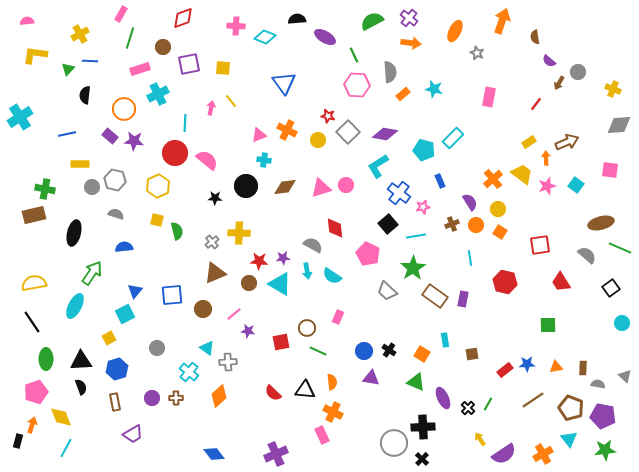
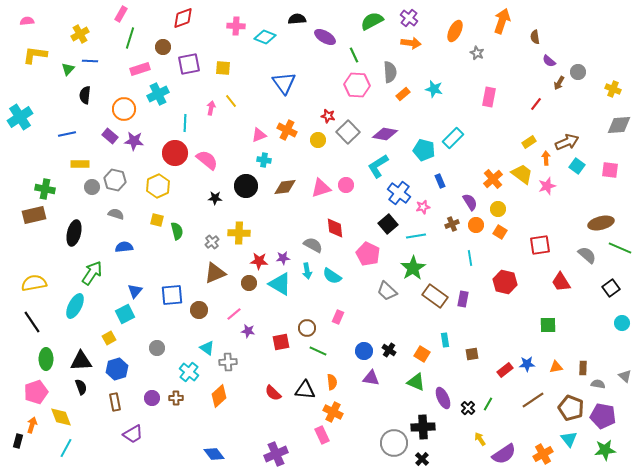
cyan square at (576, 185): moved 1 px right, 19 px up
brown circle at (203, 309): moved 4 px left, 1 px down
